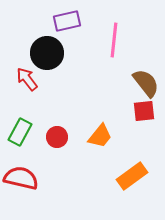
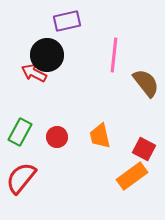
pink line: moved 15 px down
black circle: moved 2 px down
red arrow: moved 7 px right, 6 px up; rotated 25 degrees counterclockwise
red square: moved 38 px down; rotated 35 degrees clockwise
orange trapezoid: rotated 128 degrees clockwise
red semicircle: rotated 64 degrees counterclockwise
